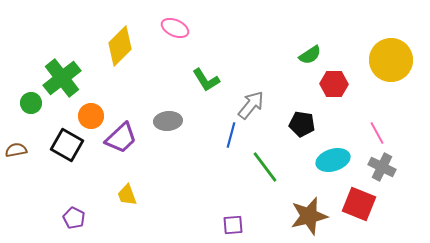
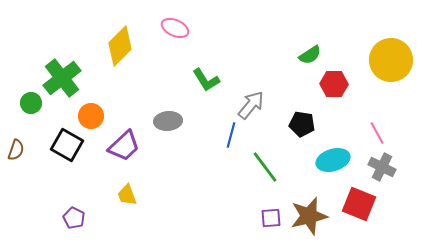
purple trapezoid: moved 3 px right, 8 px down
brown semicircle: rotated 120 degrees clockwise
purple square: moved 38 px right, 7 px up
